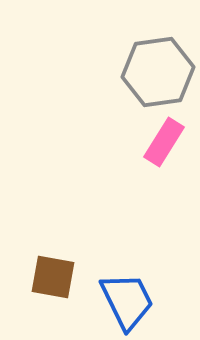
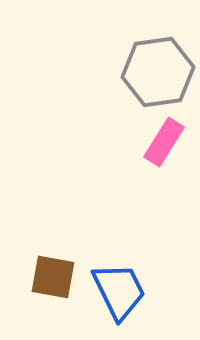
blue trapezoid: moved 8 px left, 10 px up
